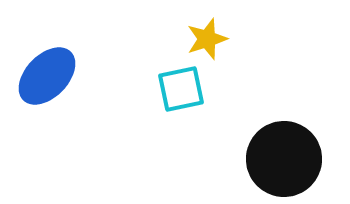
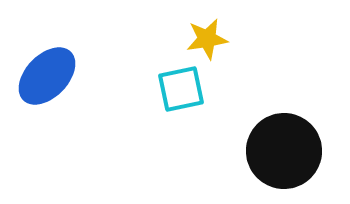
yellow star: rotated 9 degrees clockwise
black circle: moved 8 px up
